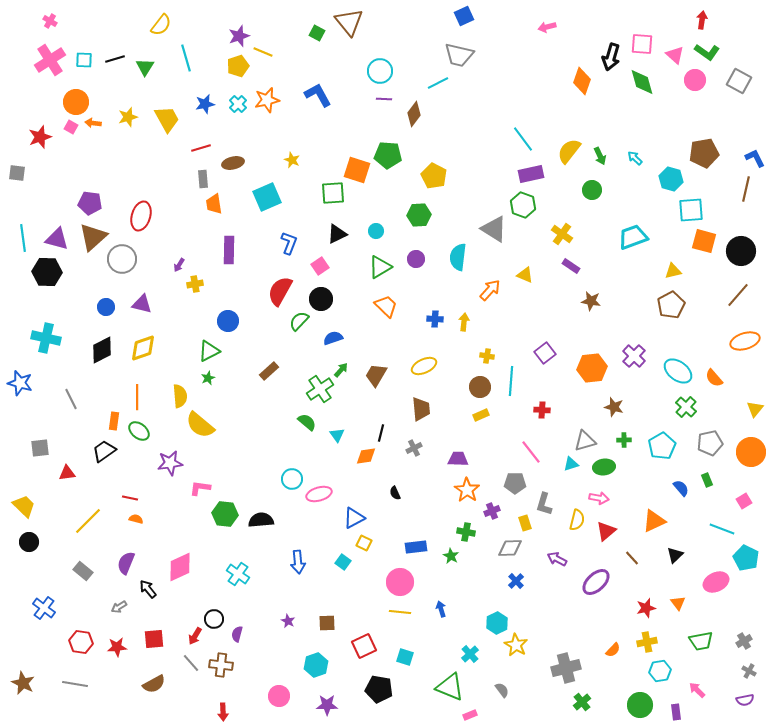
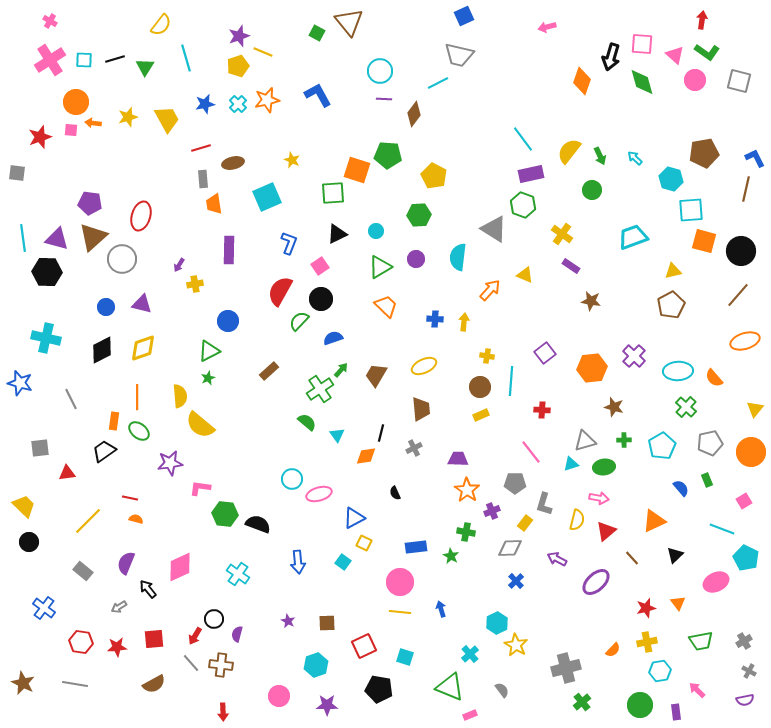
gray square at (739, 81): rotated 15 degrees counterclockwise
pink square at (71, 127): moved 3 px down; rotated 24 degrees counterclockwise
cyan ellipse at (678, 371): rotated 40 degrees counterclockwise
black semicircle at (261, 520): moved 3 px left, 4 px down; rotated 25 degrees clockwise
yellow rectangle at (525, 523): rotated 56 degrees clockwise
